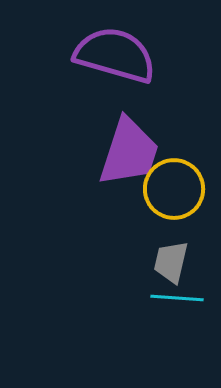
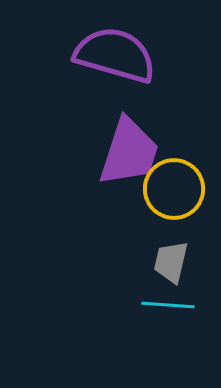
cyan line: moved 9 px left, 7 px down
